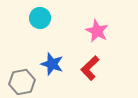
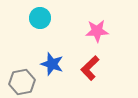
pink star: rotated 30 degrees counterclockwise
